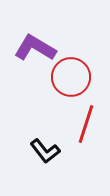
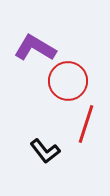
red circle: moved 3 px left, 4 px down
